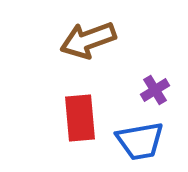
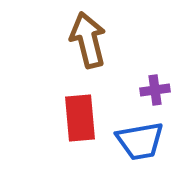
brown arrow: rotated 96 degrees clockwise
purple cross: rotated 24 degrees clockwise
